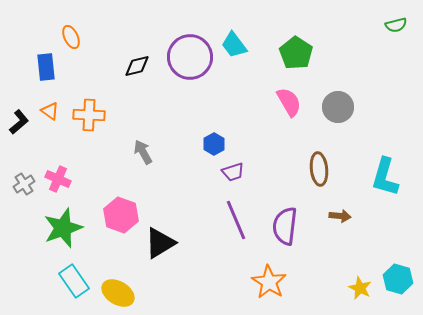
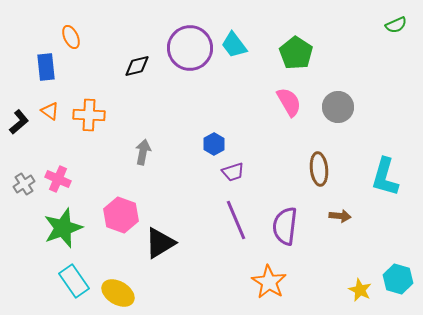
green semicircle: rotated 10 degrees counterclockwise
purple circle: moved 9 px up
gray arrow: rotated 40 degrees clockwise
yellow star: moved 2 px down
